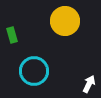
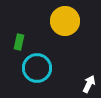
green rectangle: moved 7 px right, 7 px down; rotated 28 degrees clockwise
cyan circle: moved 3 px right, 3 px up
